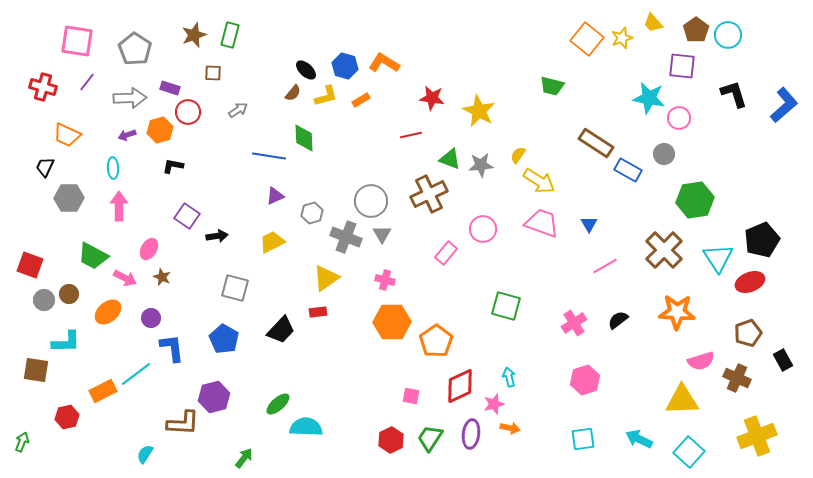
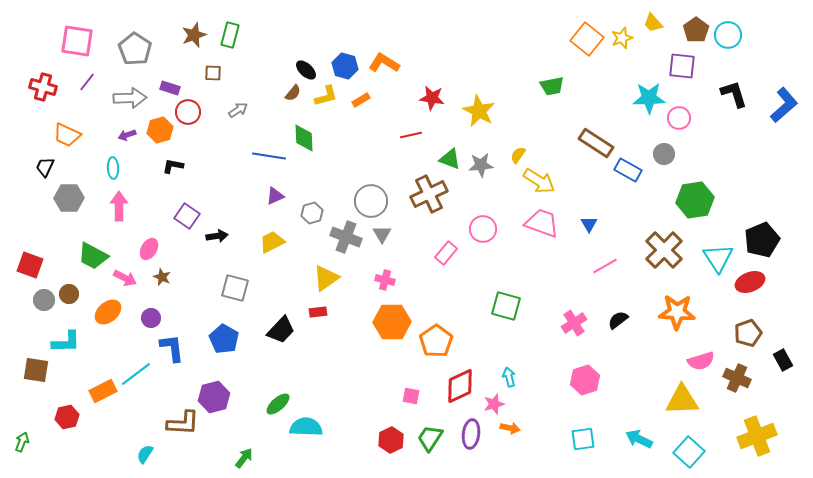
green trapezoid at (552, 86): rotated 25 degrees counterclockwise
cyan star at (649, 98): rotated 12 degrees counterclockwise
